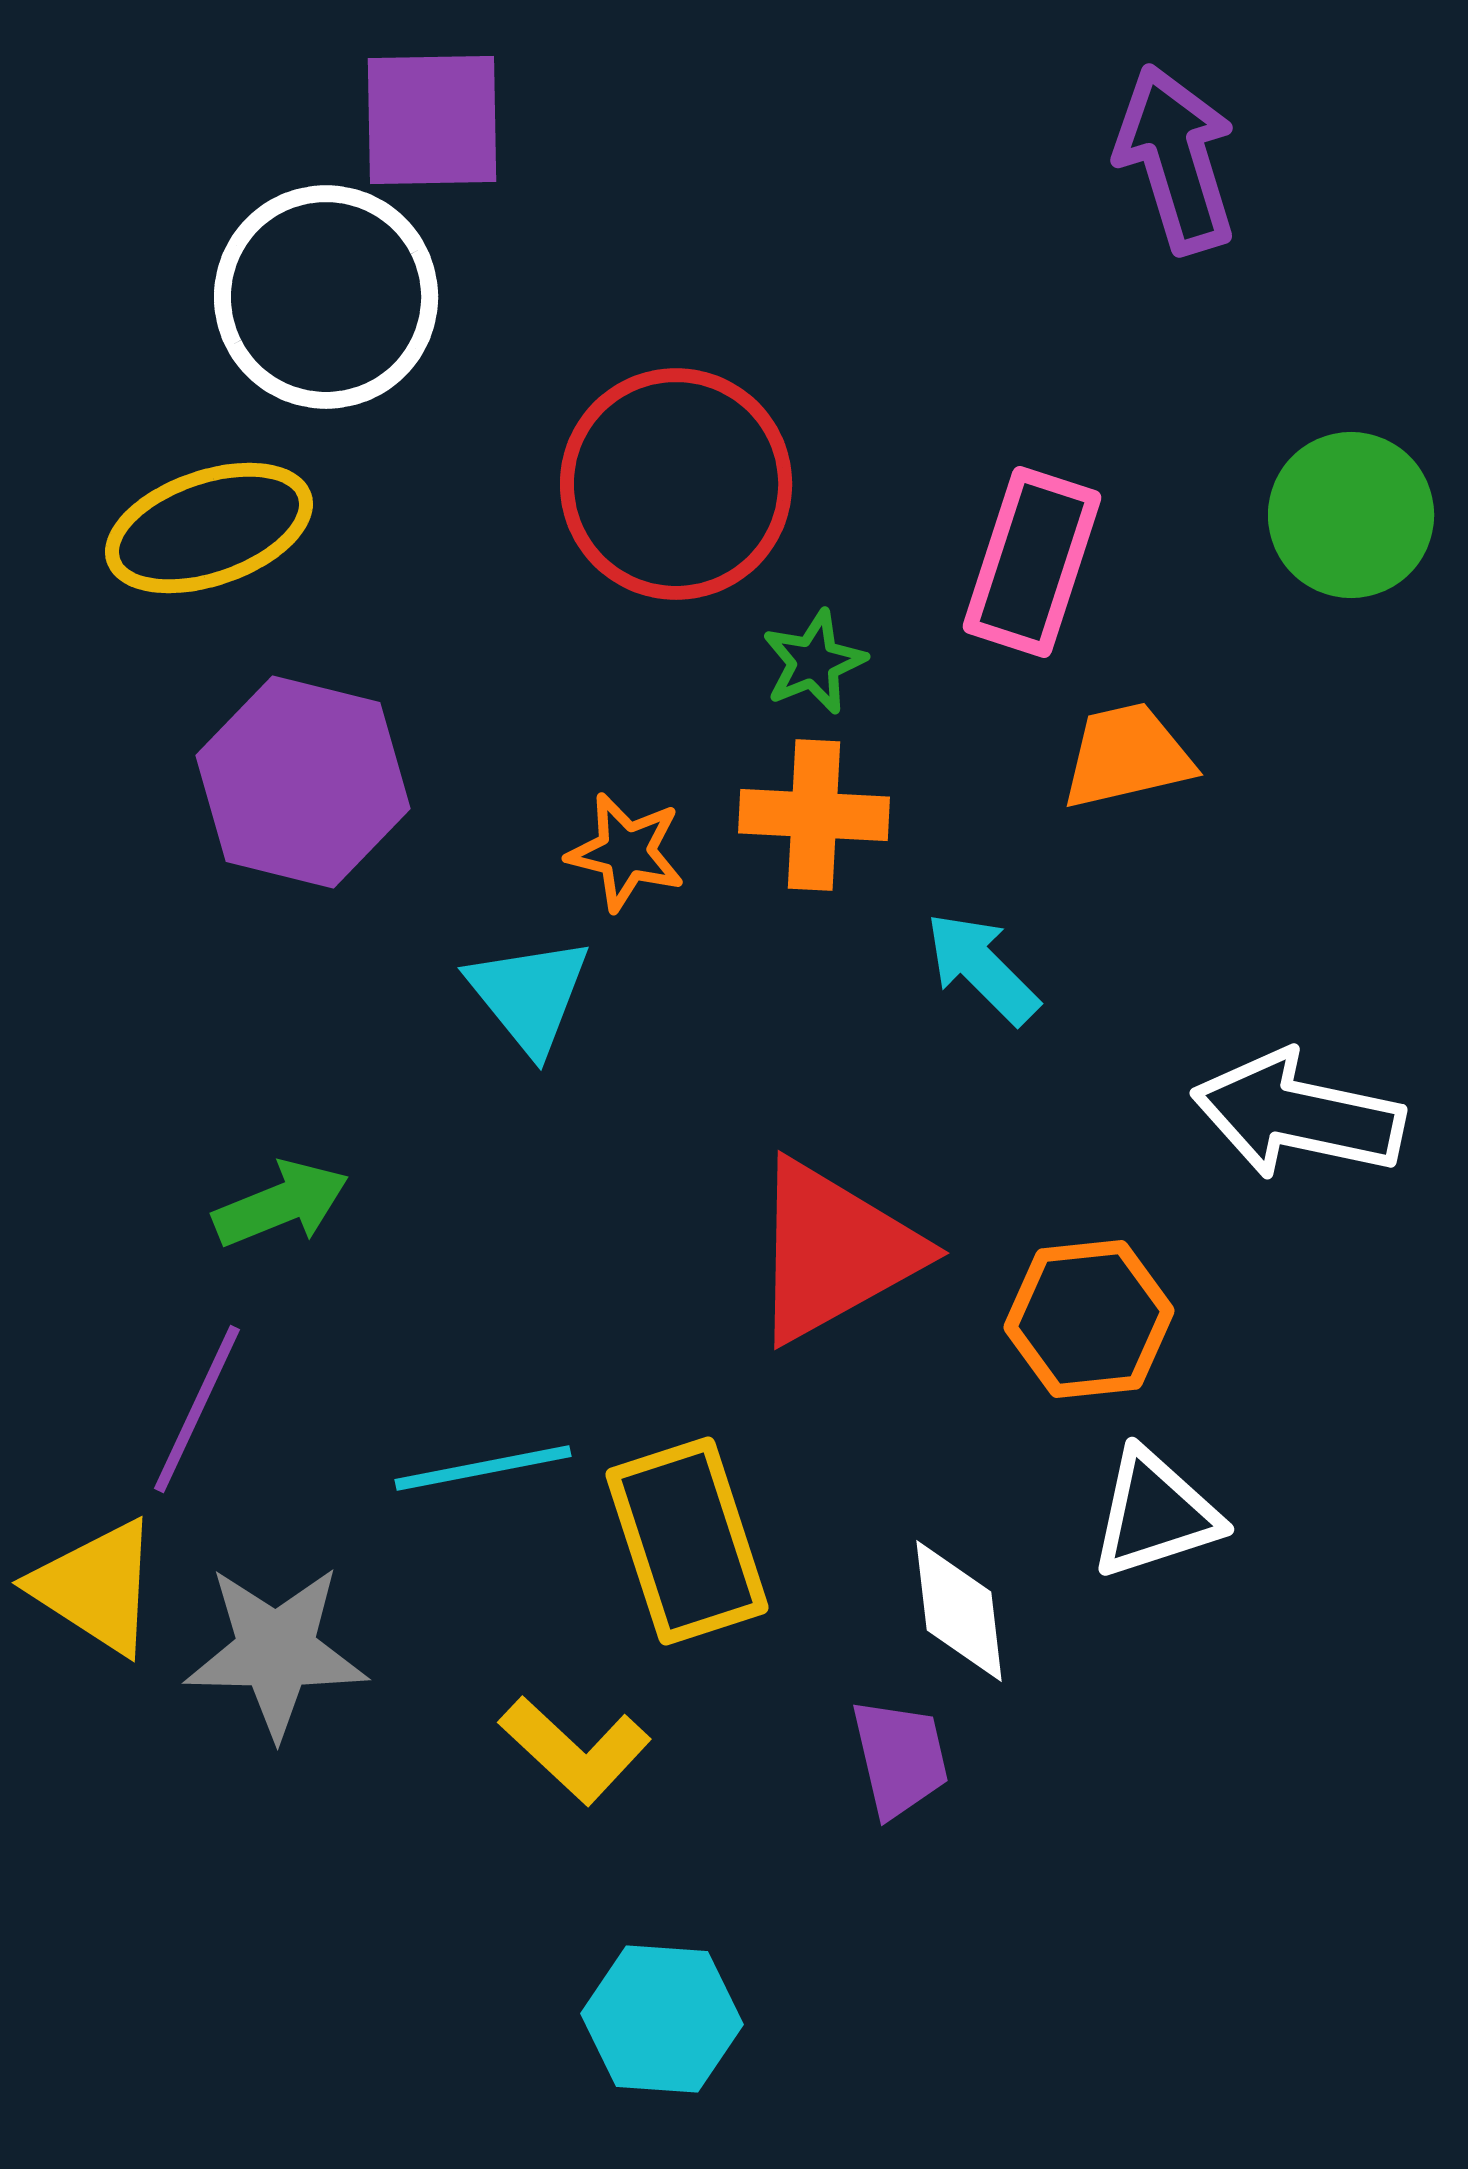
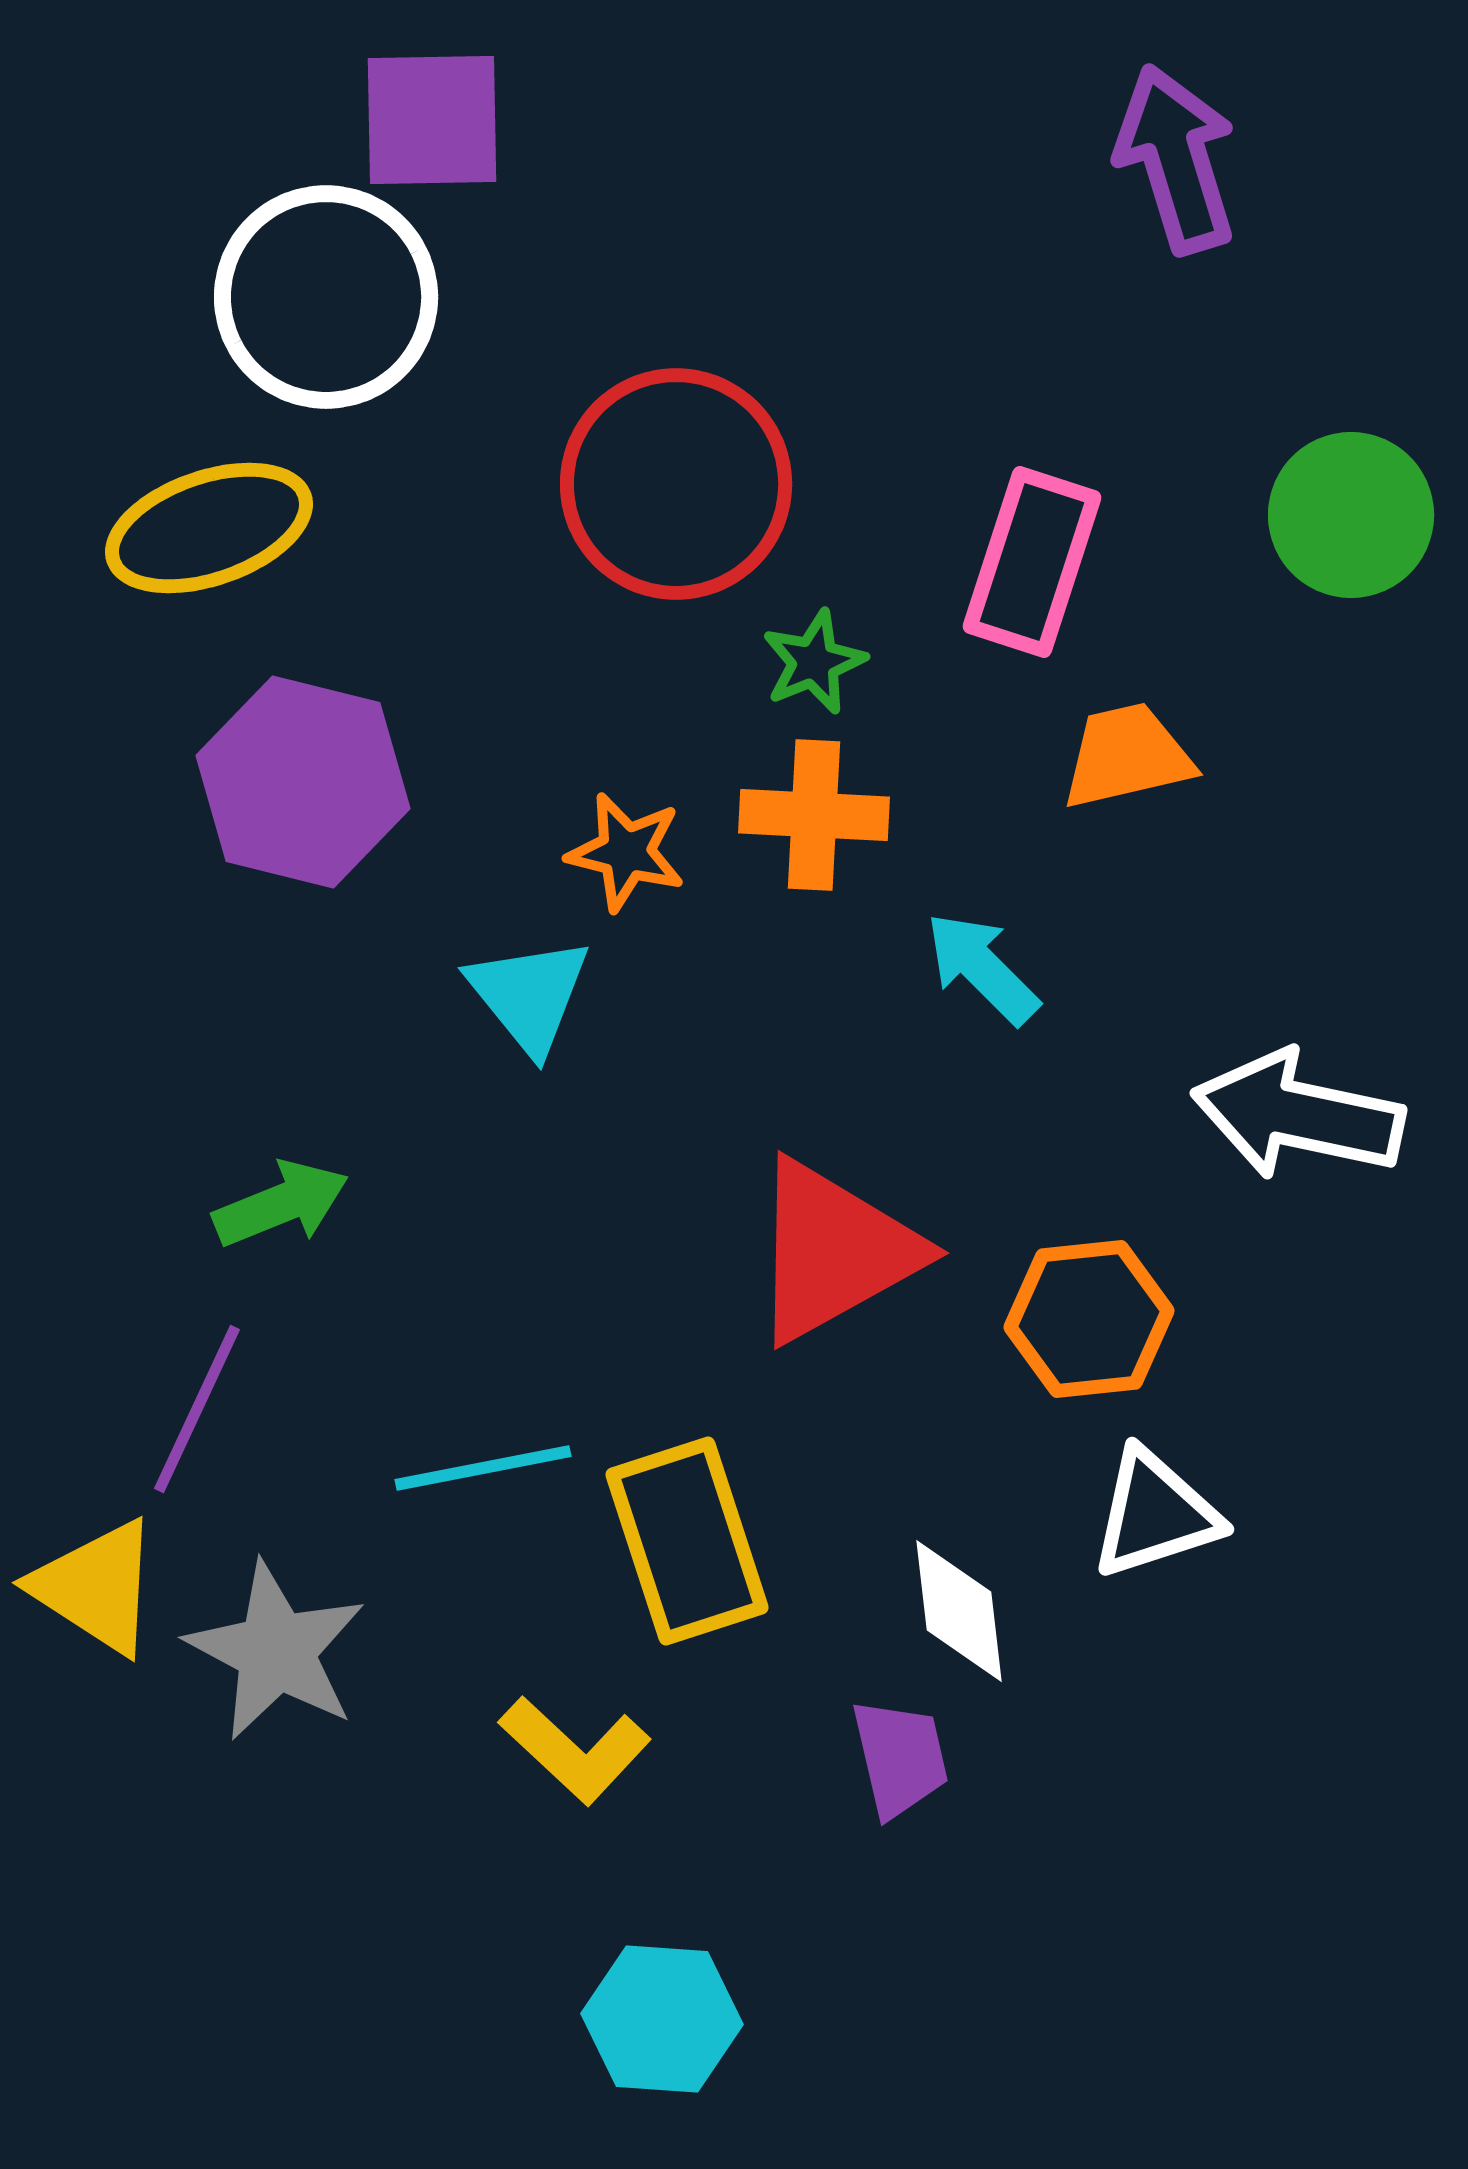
gray star: rotated 27 degrees clockwise
